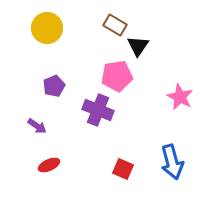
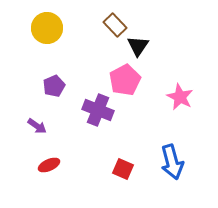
brown rectangle: rotated 15 degrees clockwise
pink pentagon: moved 8 px right, 4 px down; rotated 20 degrees counterclockwise
